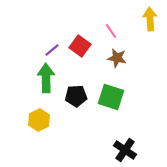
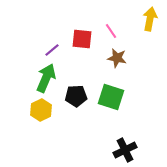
yellow arrow: rotated 15 degrees clockwise
red square: moved 2 px right, 7 px up; rotated 30 degrees counterclockwise
green arrow: rotated 24 degrees clockwise
yellow hexagon: moved 2 px right, 10 px up
black cross: rotated 30 degrees clockwise
